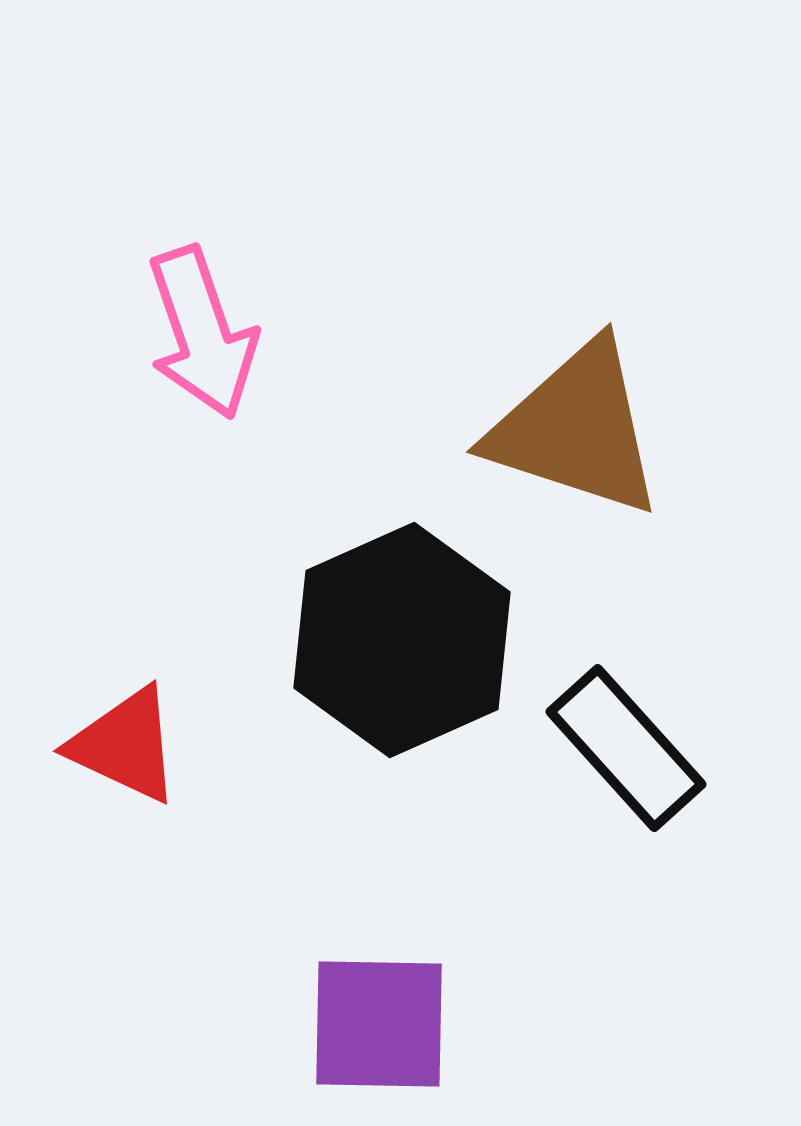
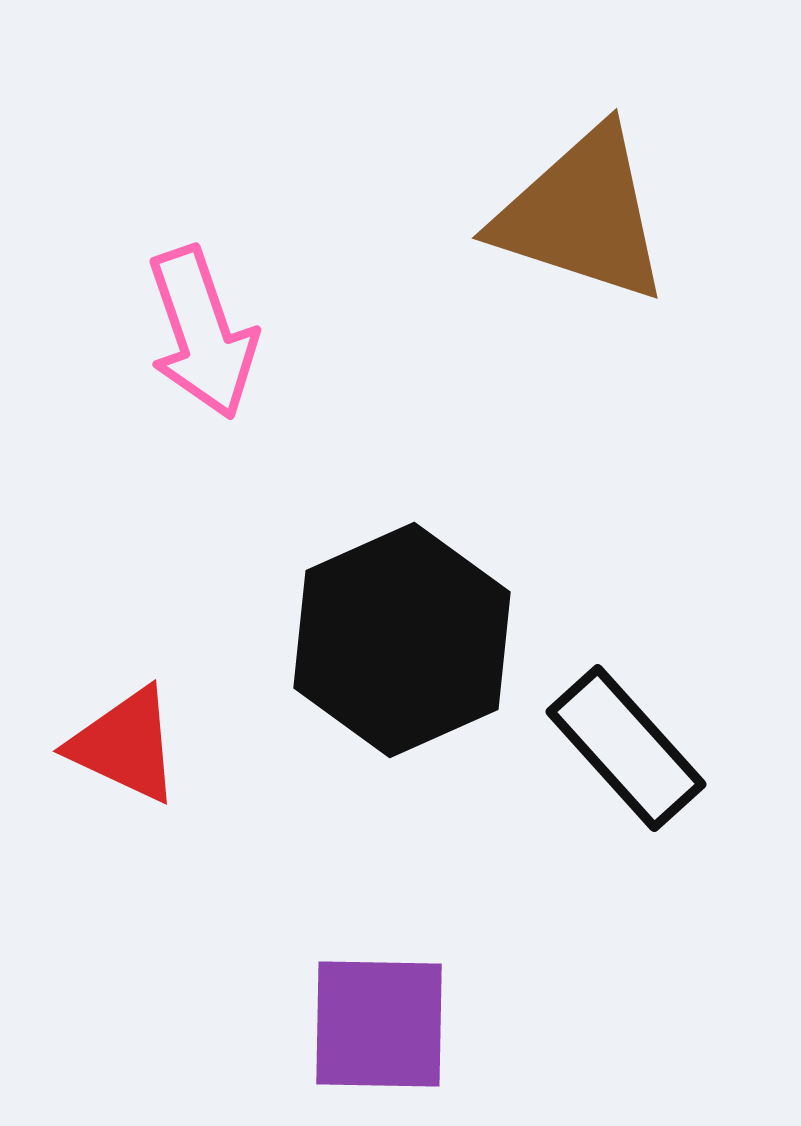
brown triangle: moved 6 px right, 214 px up
